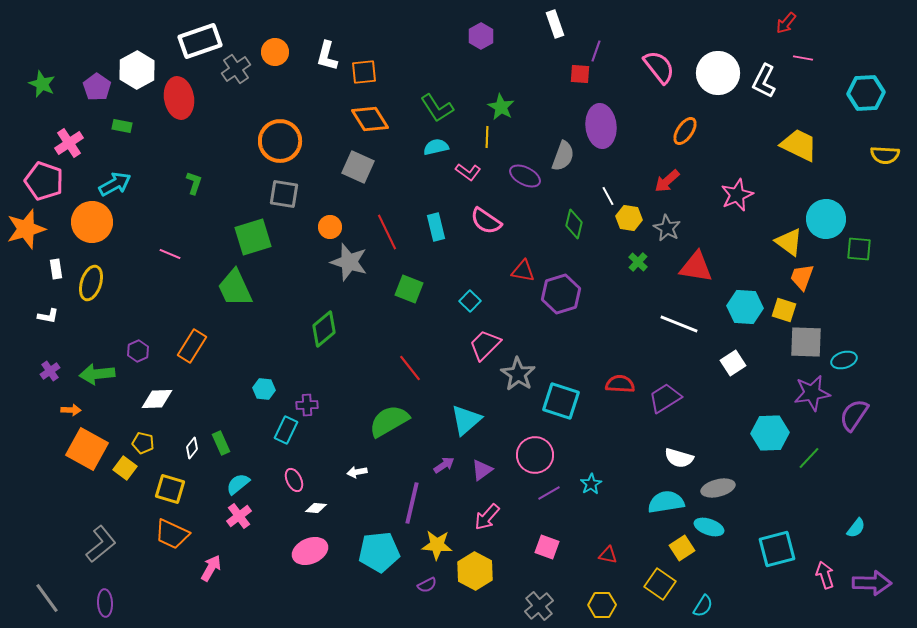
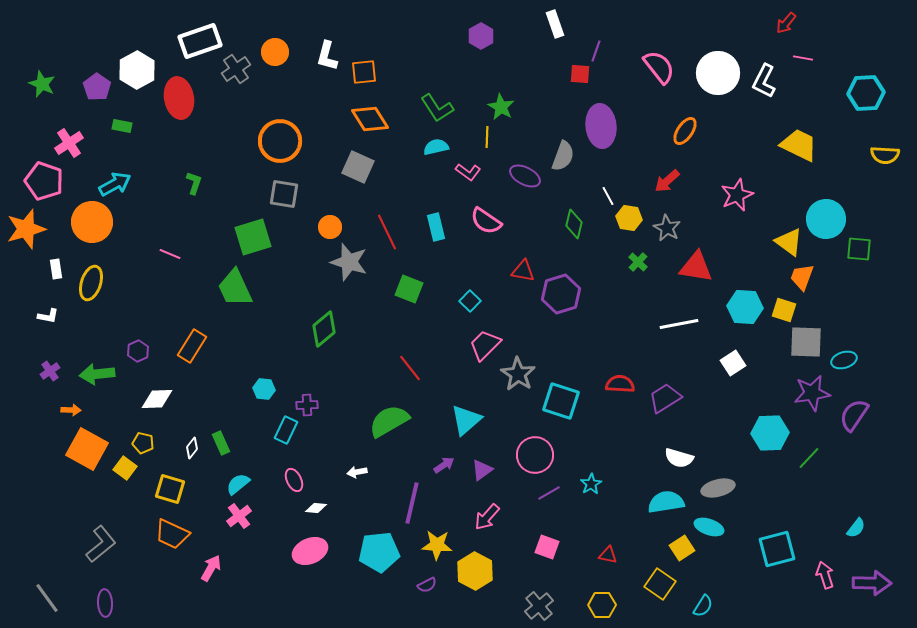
white line at (679, 324): rotated 33 degrees counterclockwise
